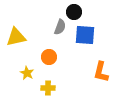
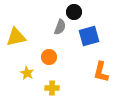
blue square: moved 4 px right, 1 px down; rotated 20 degrees counterclockwise
yellow cross: moved 4 px right
